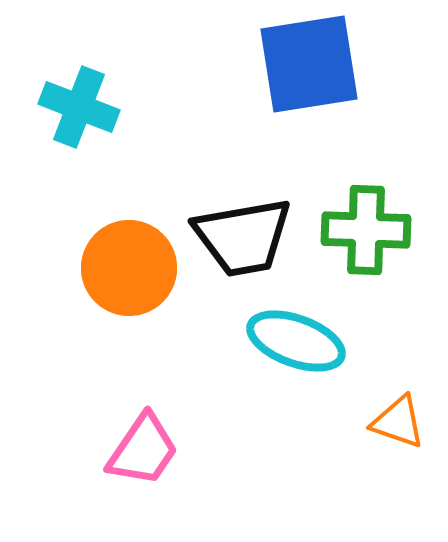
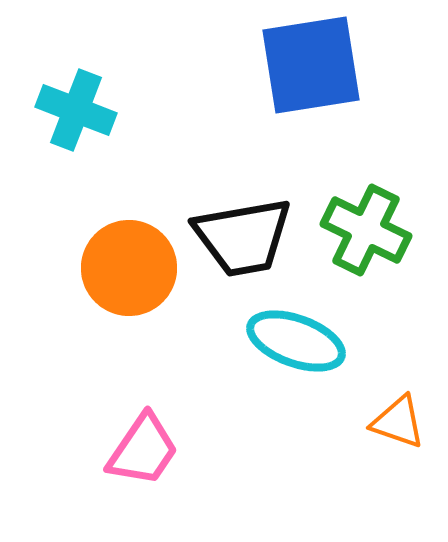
blue square: moved 2 px right, 1 px down
cyan cross: moved 3 px left, 3 px down
green cross: rotated 24 degrees clockwise
